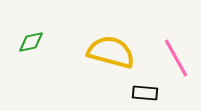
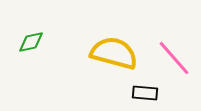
yellow semicircle: moved 3 px right, 1 px down
pink line: moved 2 px left; rotated 12 degrees counterclockwise
